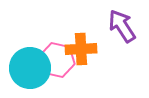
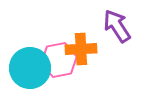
purple arrow: moved 5 px left
pink hexagon: moved 2 px right; rotated 24 degrees counterclockwise
